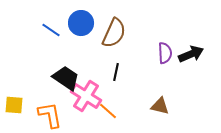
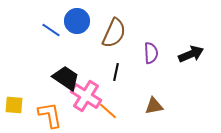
blue circle: moved 4 px left, 2 px up
purple semicircle: moved 14 px left
brown triangle: moved 6 px left; rotated 24 degrees counterclockwise
